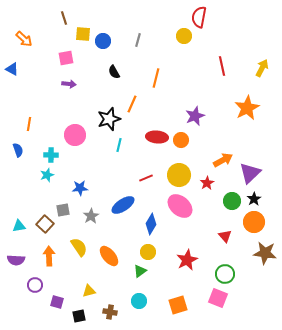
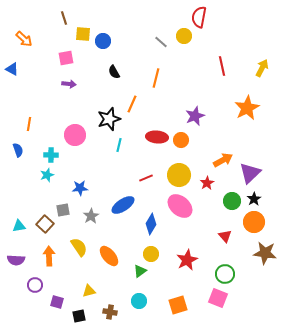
gray line at (138, 40): moved 23 px right, 2 px down; rotated 64 degrees counterclockwise
yellow circle at (148, 252): moved 3 px right, 2 px down
